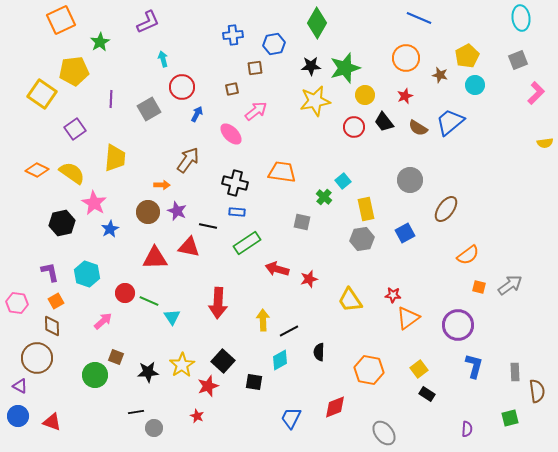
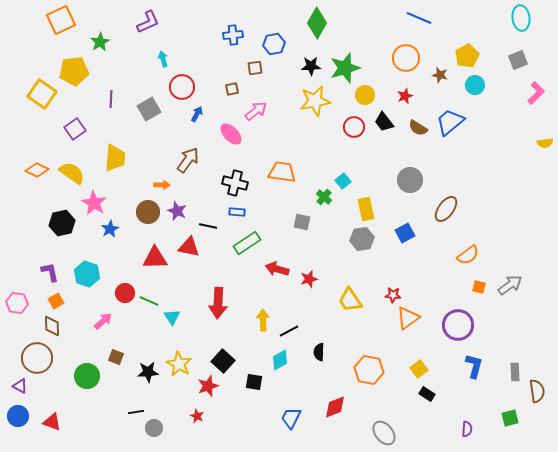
yellow star at (182, 365): moved 3 px left, 1 px up; rotated 10 degrees counterclockwise
green circle at (95, 375): moved 8 px left, 1 px down
